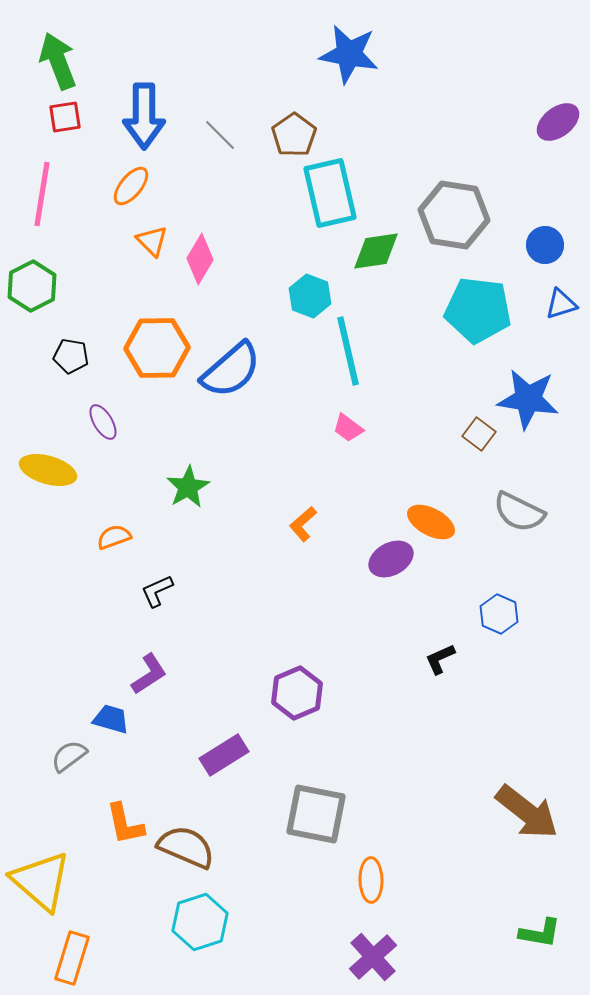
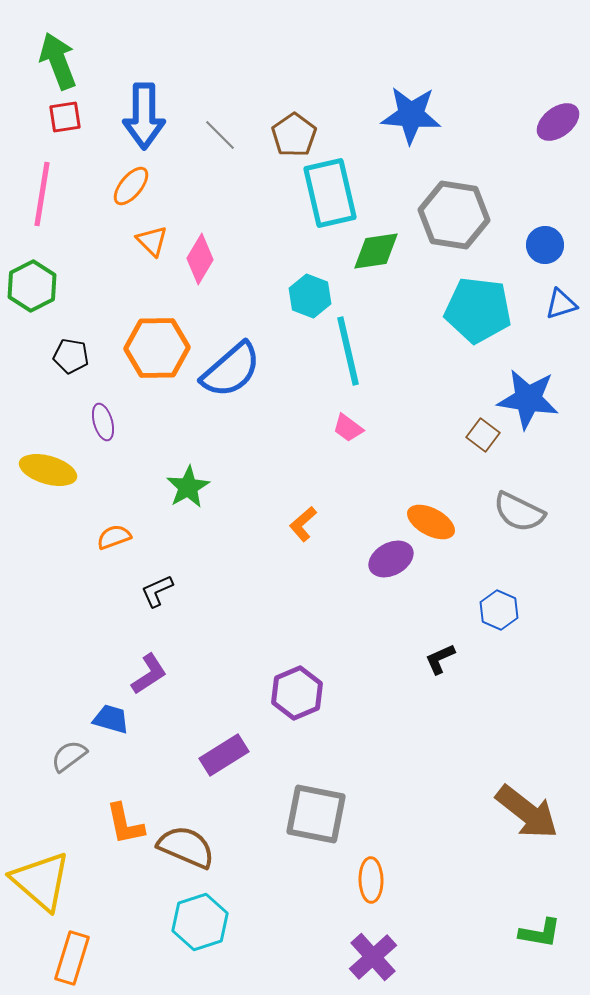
blue star at (349, 54): moved 62 px right, 61 px down; rotated 6 degrees counterclockwise
purple ellipse at (103, 422): rotated 15 degrees clockwise
brown square at (479, 434): moved 4 px right, 1 px down
blue hexagon at (499, 614): moved 4 px up
